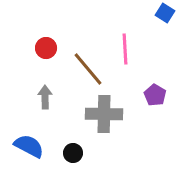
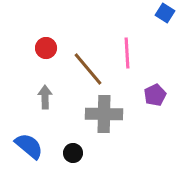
pink line: moved 2 px right, 4 px down
purple pentagon: rotated 15 degrees clockwise
blue semicircle: rotated 12 degrees clockwise
